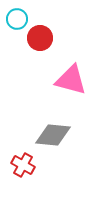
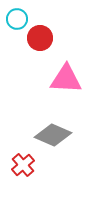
pink triangle: moved 5 px left, 1 px up; rotated 12 degrees counterclockwise
gray diamond: rotated 18 degrees clockwise
red cross: rotated 20 degrees clockwise
